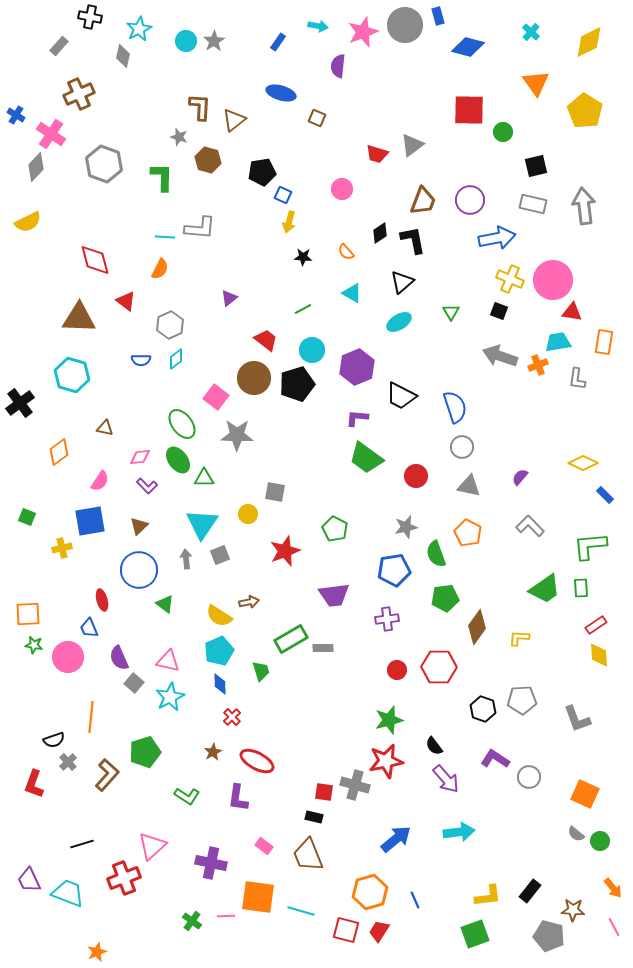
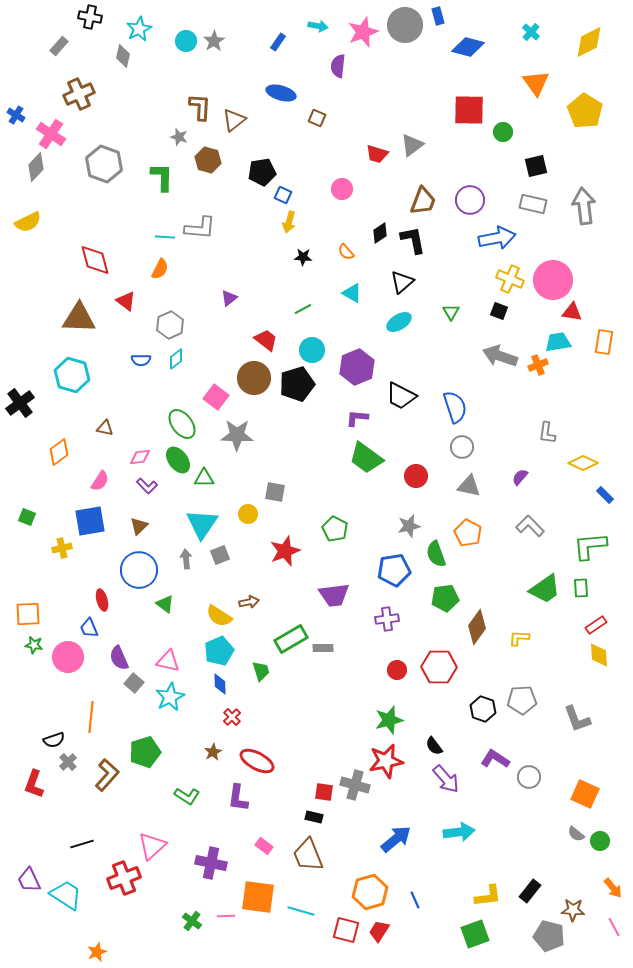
gray L-shape at (577, 379): moved 30 px left, 54 px down
gray star at (406, 527): moved 3 px right, 1 px up
cyan trapezoid at (68, 893): moved 2 px left, 2 px down; rotated 12 degrees clockwise
